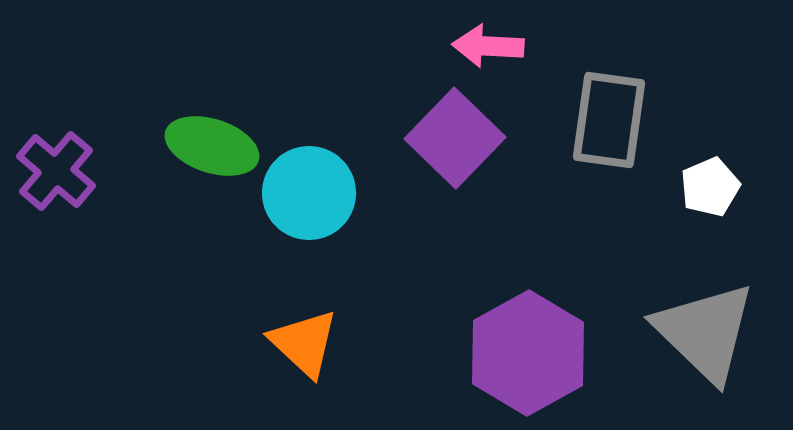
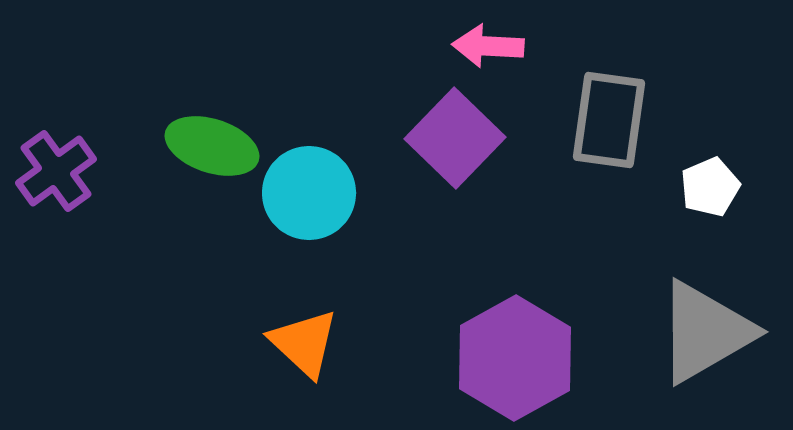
purple cross: rotated 14 degrees clockwise
gray triangle: rotated 46 degrees clockwise
purple hexagon: moved 13 px left, 5 px down
